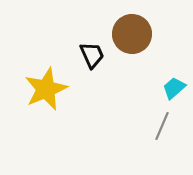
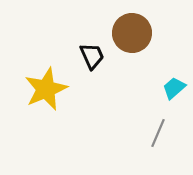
brown circle: moved 1 px up
black trapezoid: moved 1 px down
gray line: moved 4 px left, 7 px down
